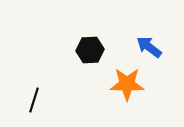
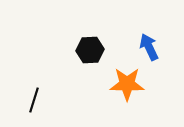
blue arrow: rotated 28 degrees clockwise
